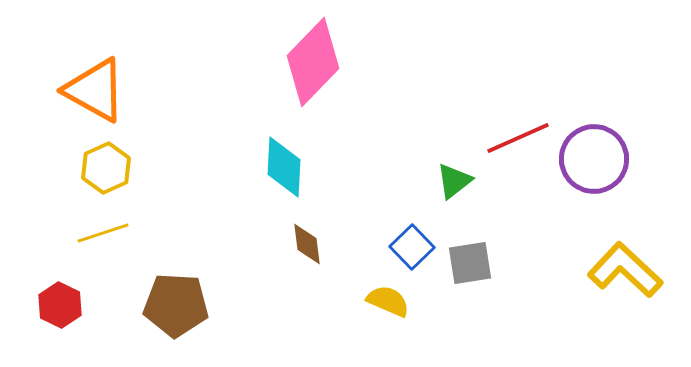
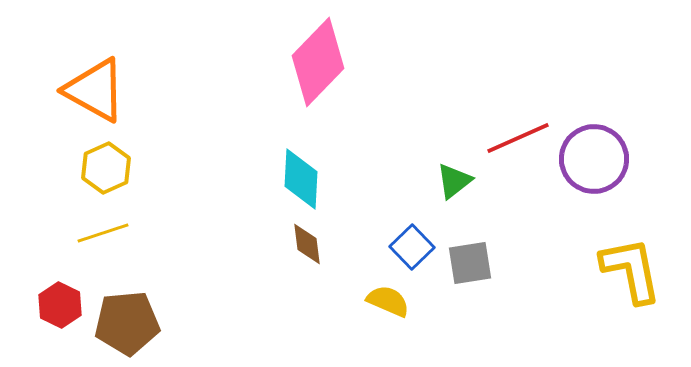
pink diamond: moved 5 px right
cyan diamond: moved 17 px right, 12 px down
yellow L-shape: moved 6 px right; rotated 36 degrees clockwise
brown pentagon: moved 49 px left, 18 px down; rotated 8 degrees counterclockwise
